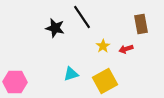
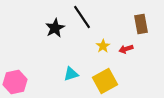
black star: rotated 30 degrees clockwise
pink hexagon: rotated 15 degrees counterclockwise
